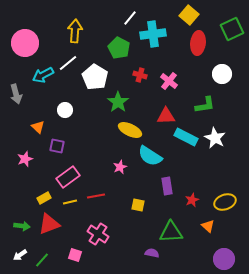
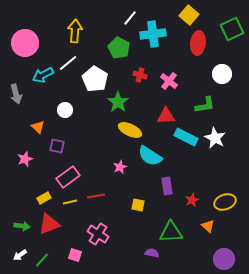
white pentagon at (95, 77): moved 2 px down
